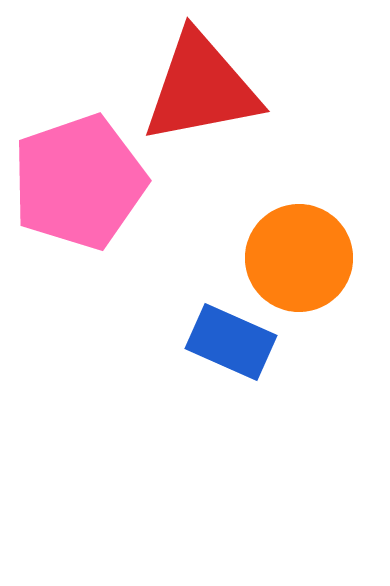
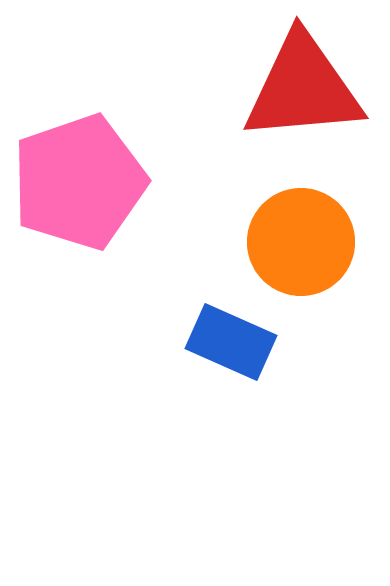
red triangle: moved 102 px right; rotated 6 degrees clockwise
orange circle: moved 2 px right, 16 px up
